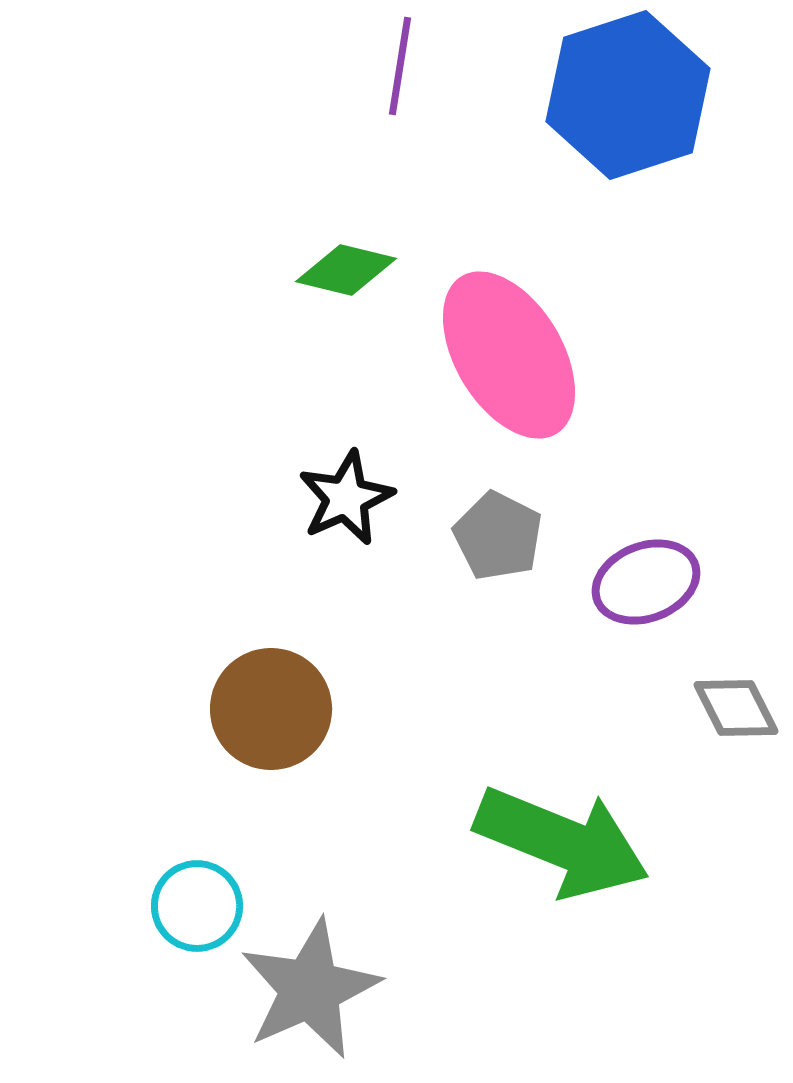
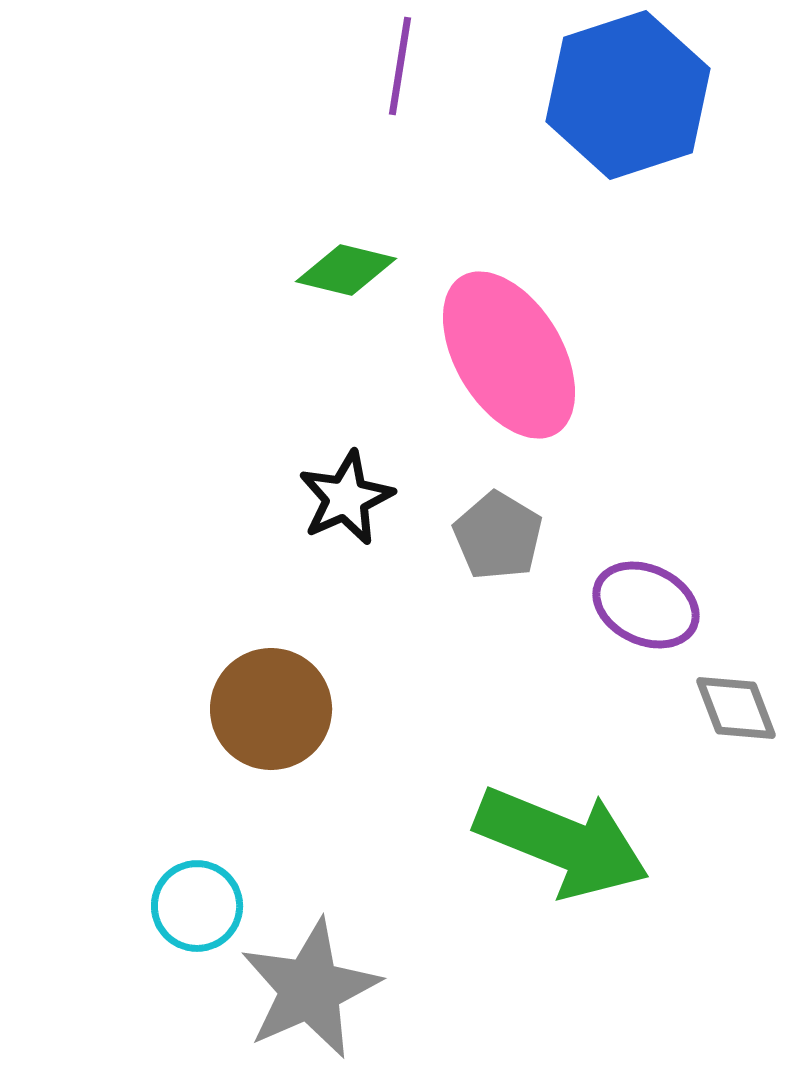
gray pentagon: rotated 4 degrees clockwise
purple ellipse: moved 23 px down; rotated 46 degrees clockwise
gray diamond: rotated 6 degrees clockwise
